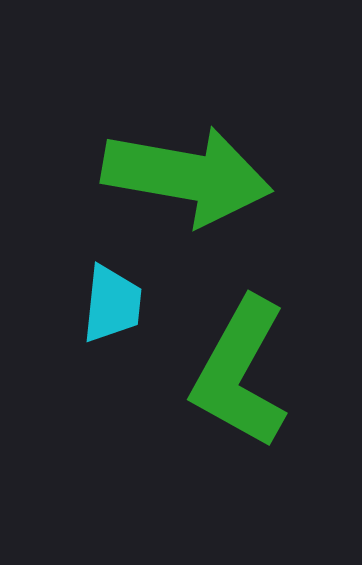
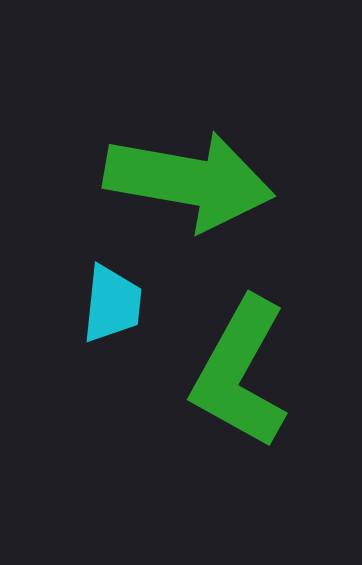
green arrow: moved 2 px right, 5 px down
